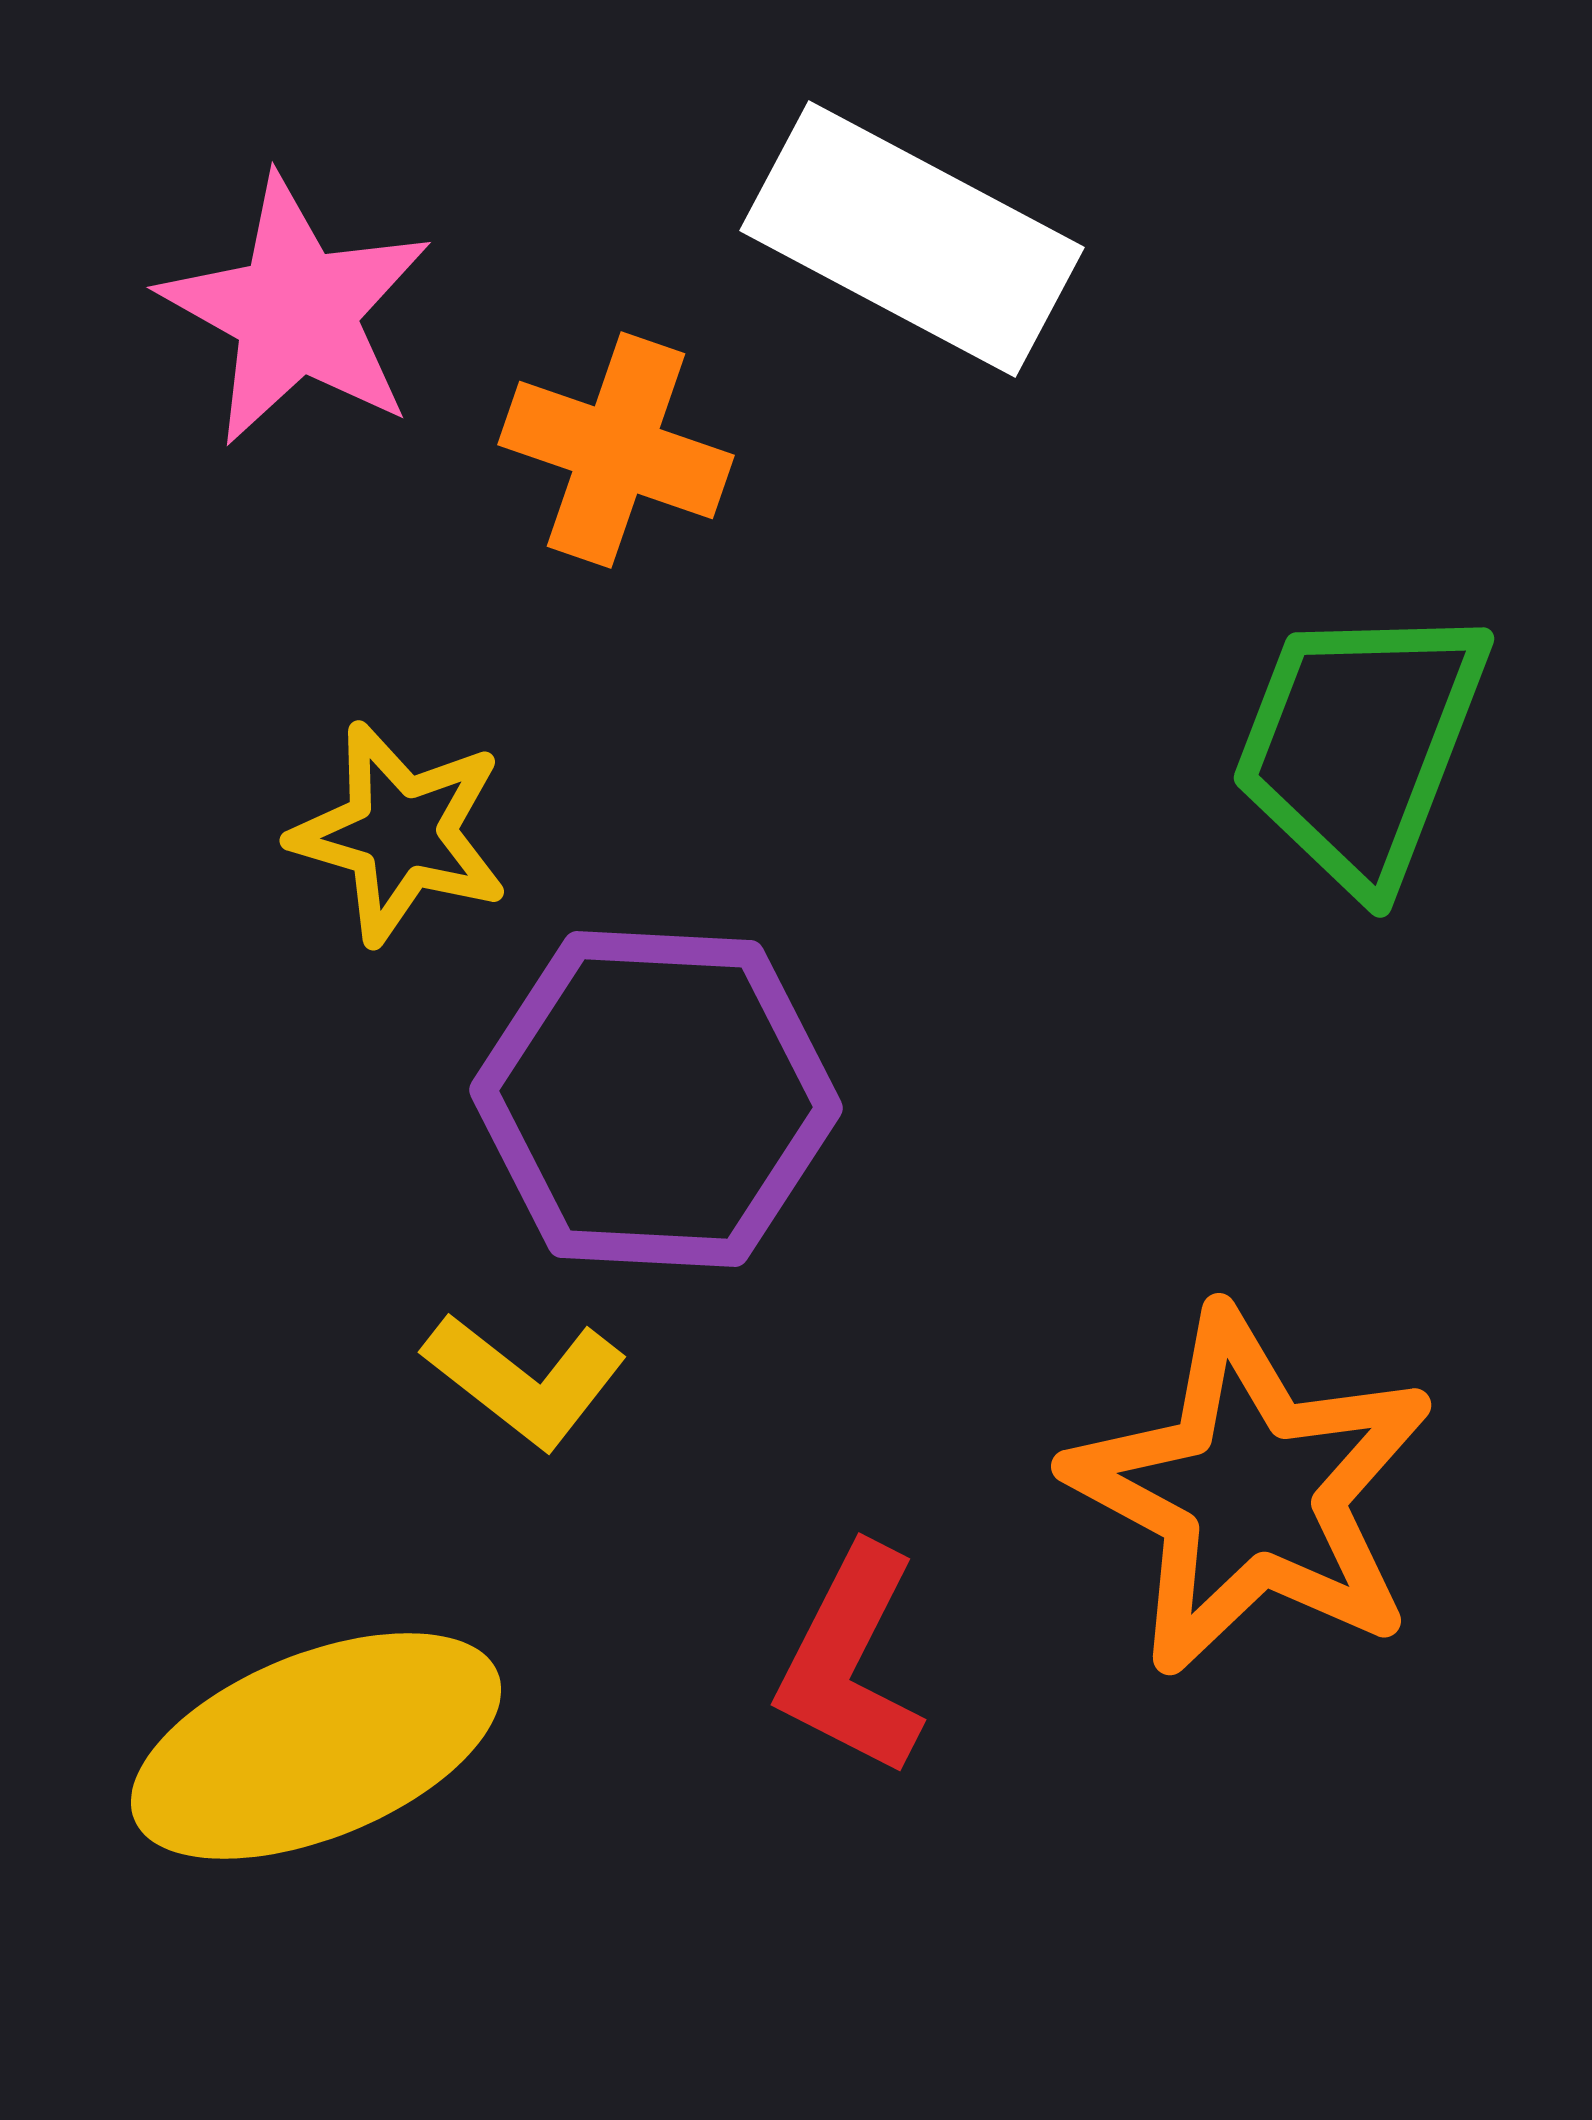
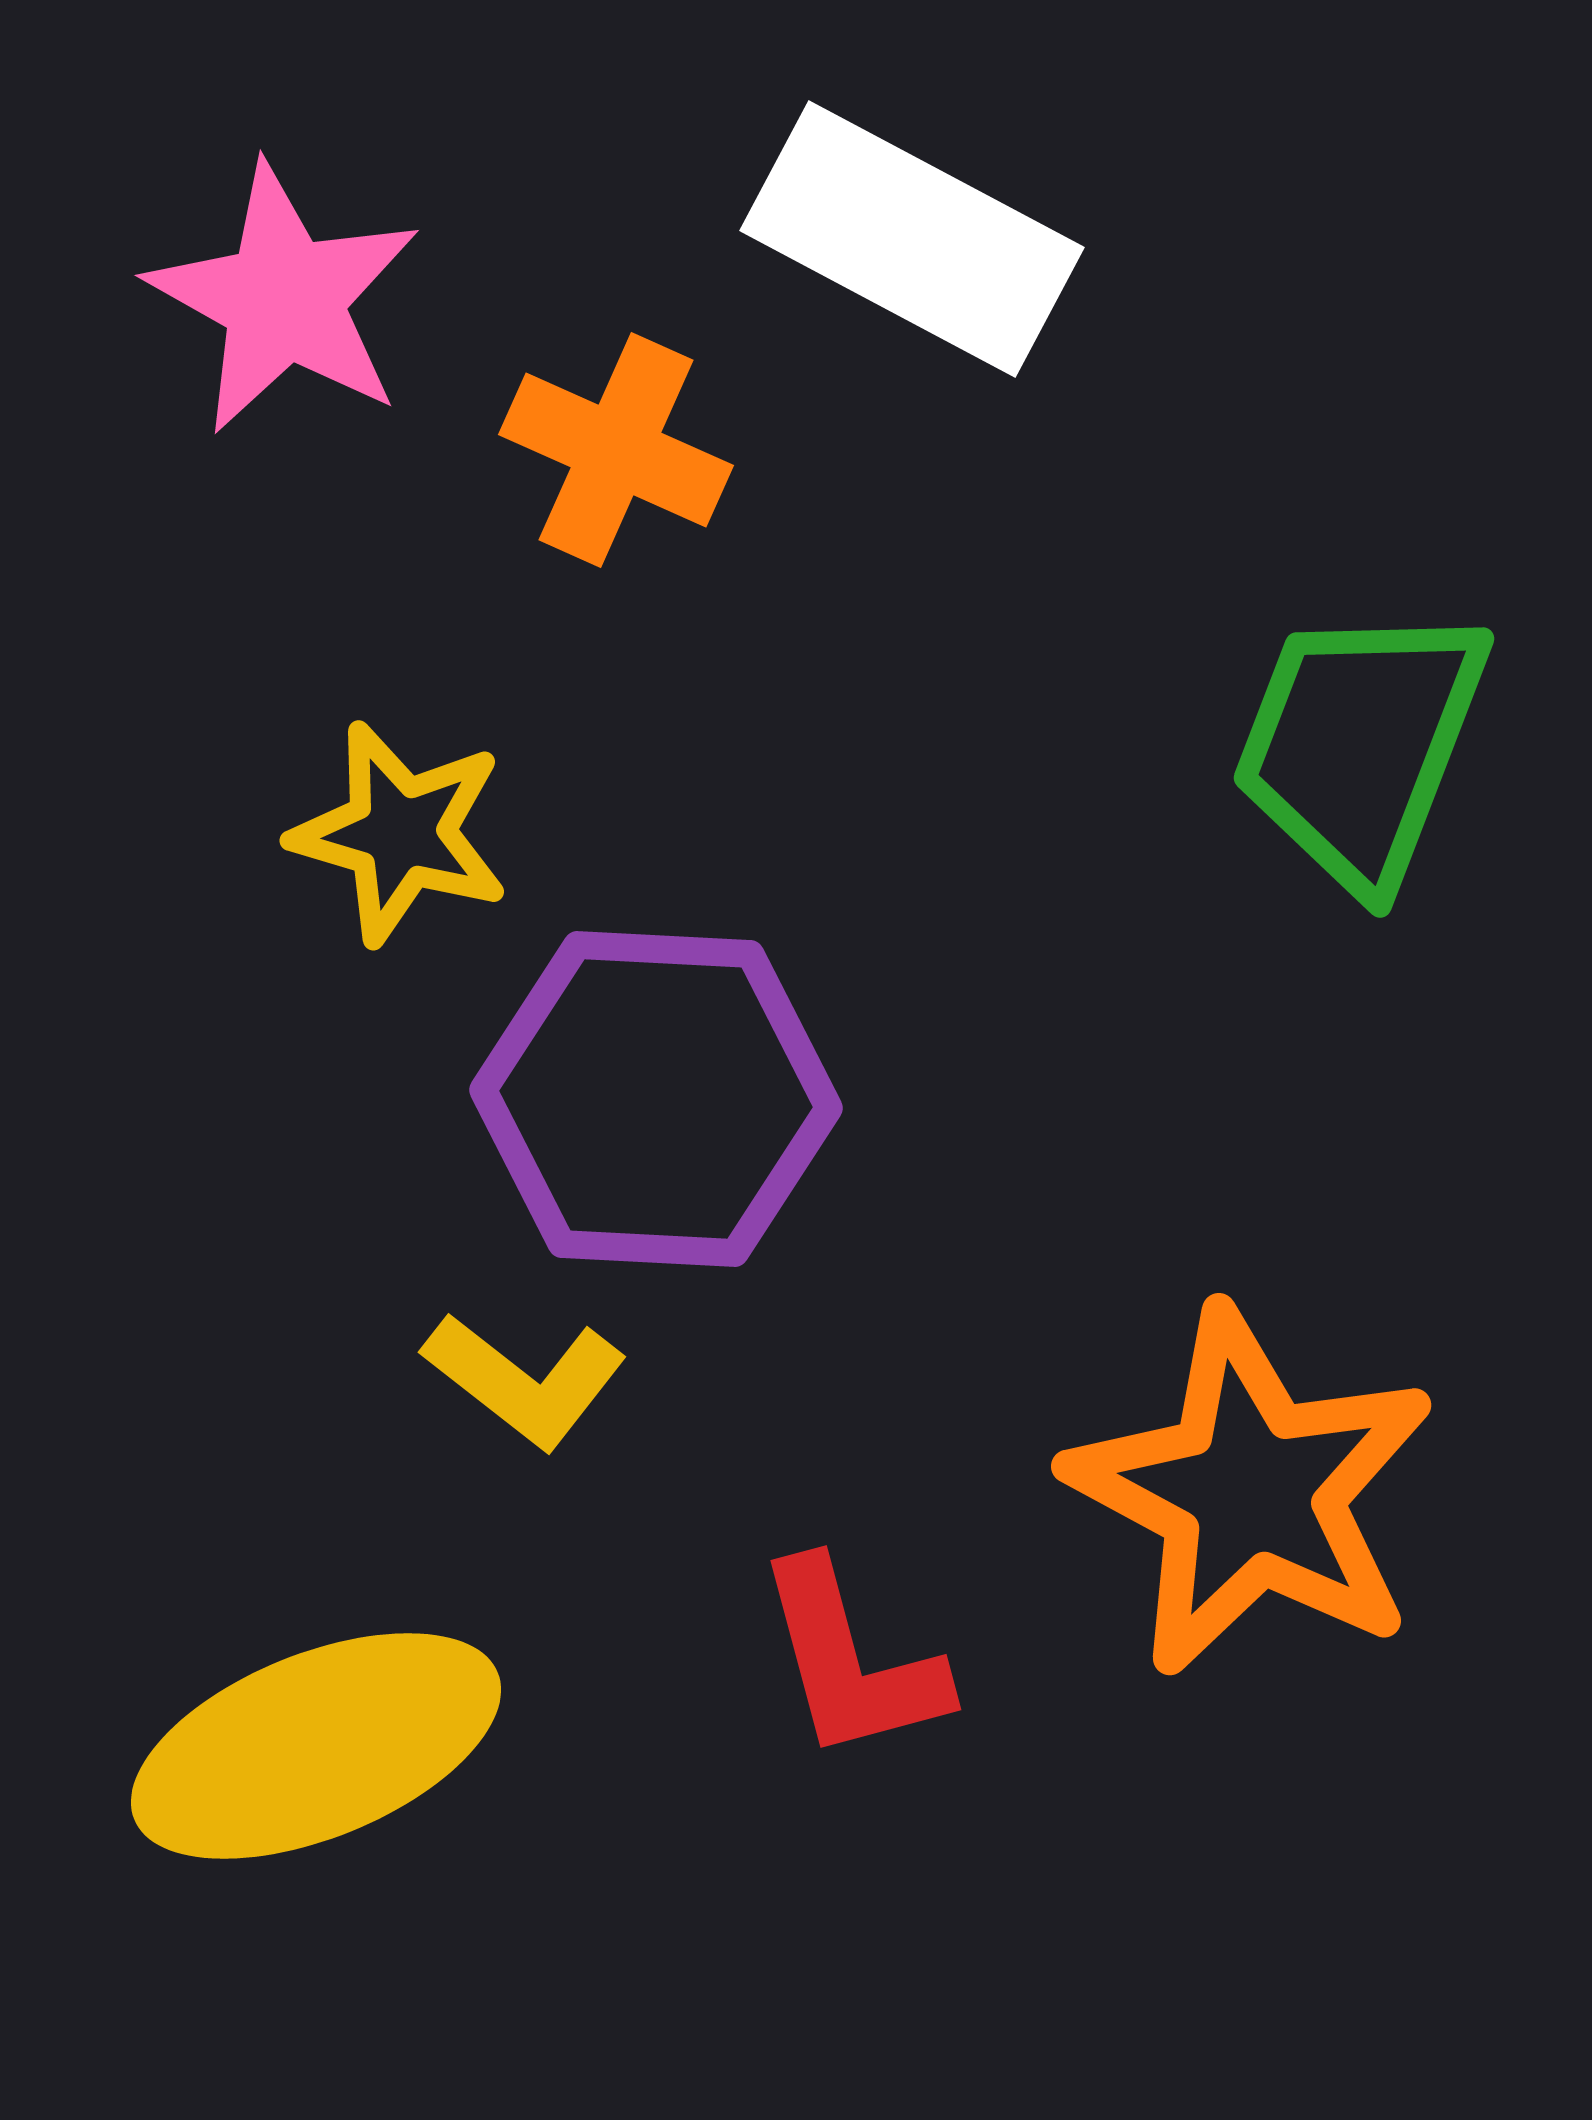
pink star: moved 12 px left, 12 px up
orange cross: rotated 5 degrees clockwise
red L-shape: rotated 42 degrees counterclockwise
